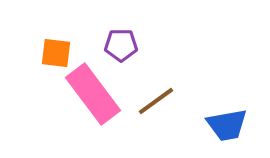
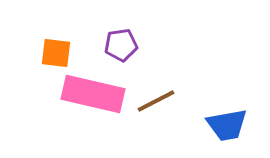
purple pentagon: rotated 8 degrees counterclockwise
pink rectangle: rotated 40 degrees counterclockwise
brown line: rotated 9 degrees clockwise
